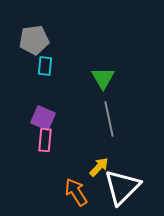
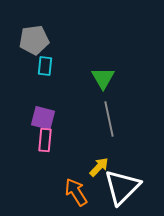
purple square: rotated 10 degrees counterclockwise
